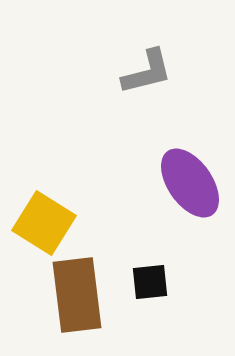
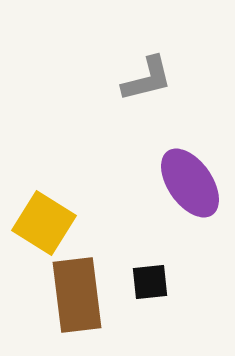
gray L-shape: moved 7 px down
